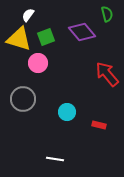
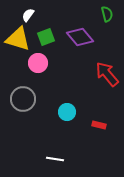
purple diamond: moved 2 px left, 5 px down
yellow triangle: moved 1 px left
